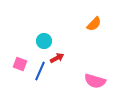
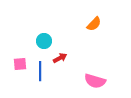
red arrow: moved 3 px right
pink square: rotated 24 degrees counterclockwise
blue line: rotated 24 degrees counterclockwise
